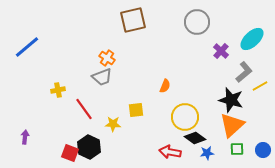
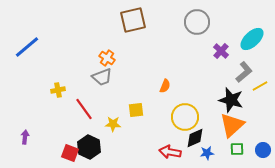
black diamond: rotated 60 degrees counterclockwise
